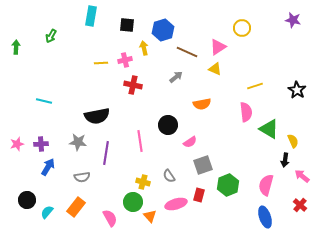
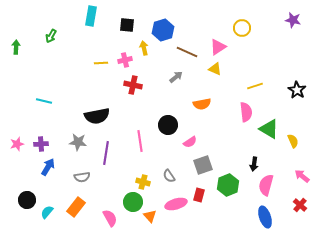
black arrow at (285, 160): moved 31 px left, 4 px down
